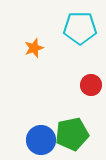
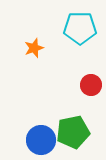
green pentagon: moved 1 px right, 2 px up
